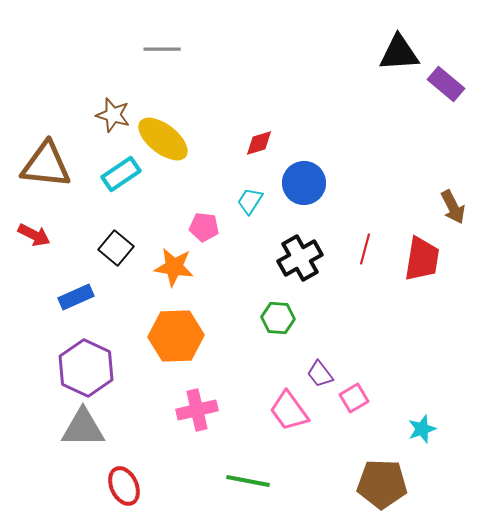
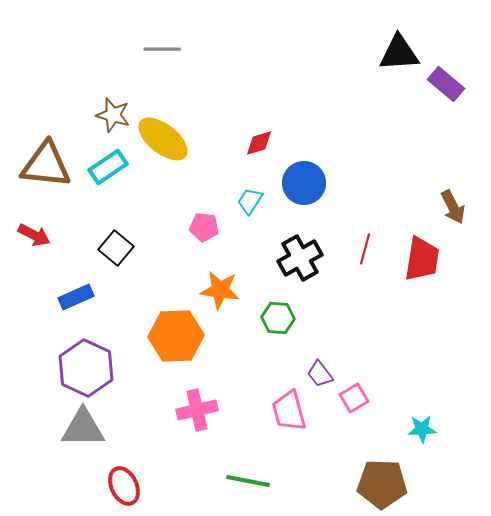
cyan rectangle: moved 13 px left, 7 px up
orange star: moved 46 px right, 23 px down
pink trapezoid: rotated 21 degrees clockwise
cyan star: rotated 16 degrees clockwise
